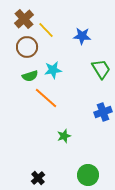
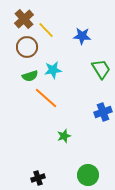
black cross: rotated 24 degrees clockwise
